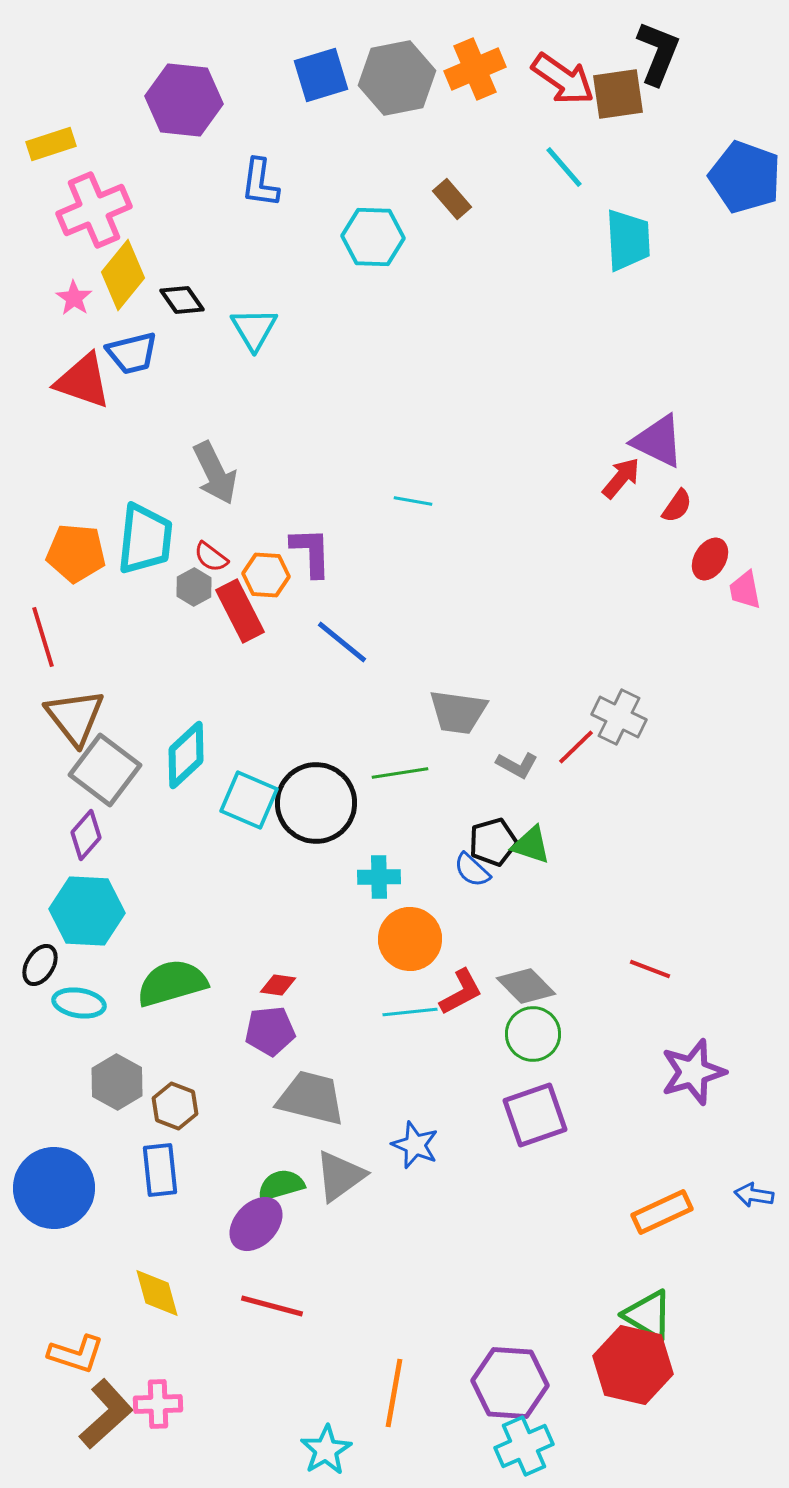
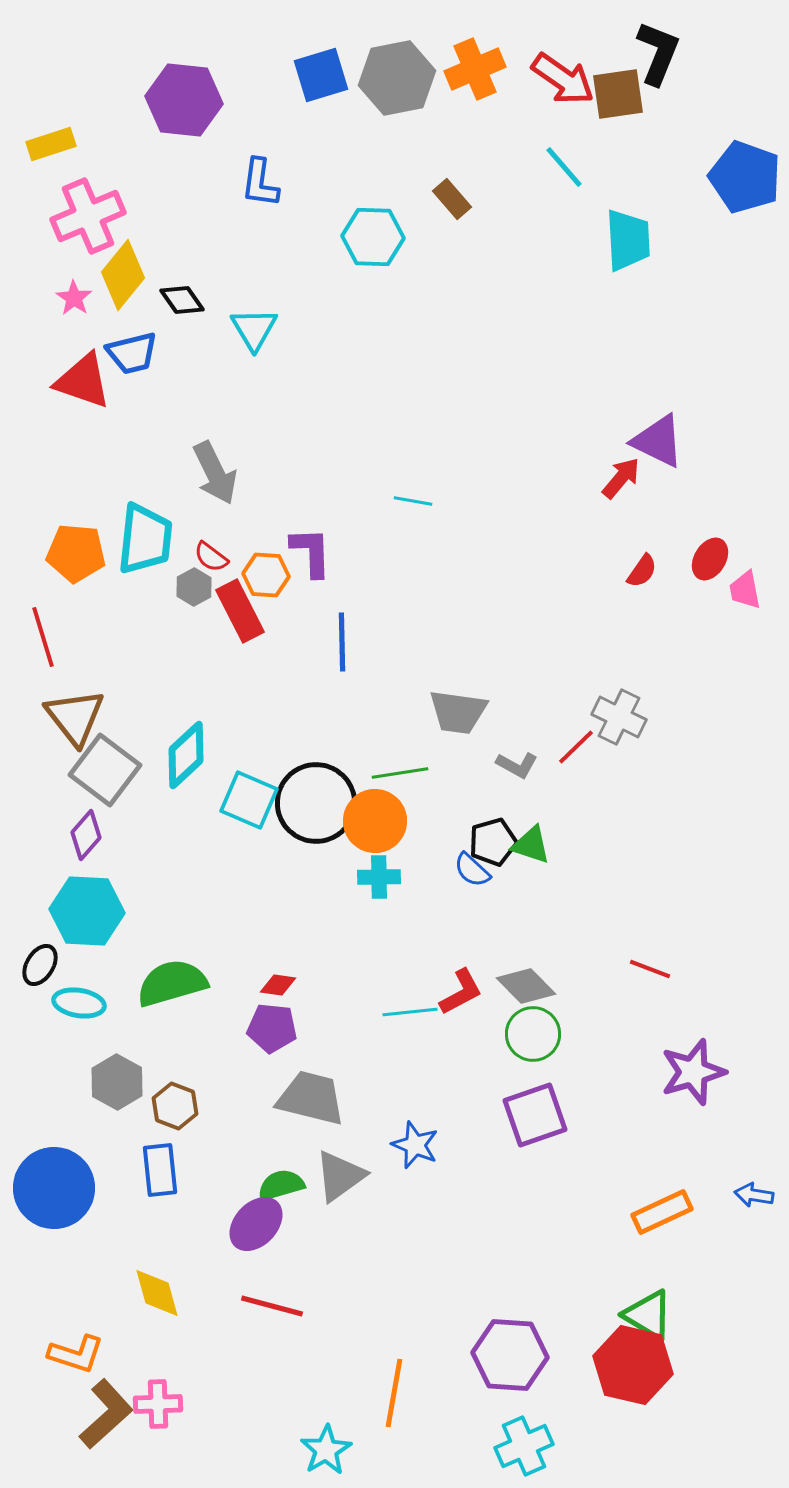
pink cross at (94, 210): moved 6 px left, 6 px down
red semicircle at (677, 506): moved 35 px left, 65 px down
blue line at (342, 642): rotated 50 degrees clockwise
orange circle at (410, 939): moved 35 px left, 118 px up
purple pentagon at (270, 1031): moved 2 px right, 3 px up; rotated 12 degrees clockwise
purple hexagon at (510, 1383): moved 28 px up
